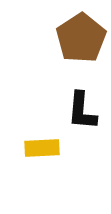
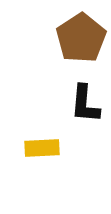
black L-shape: moved 3 px right, 7 px up
